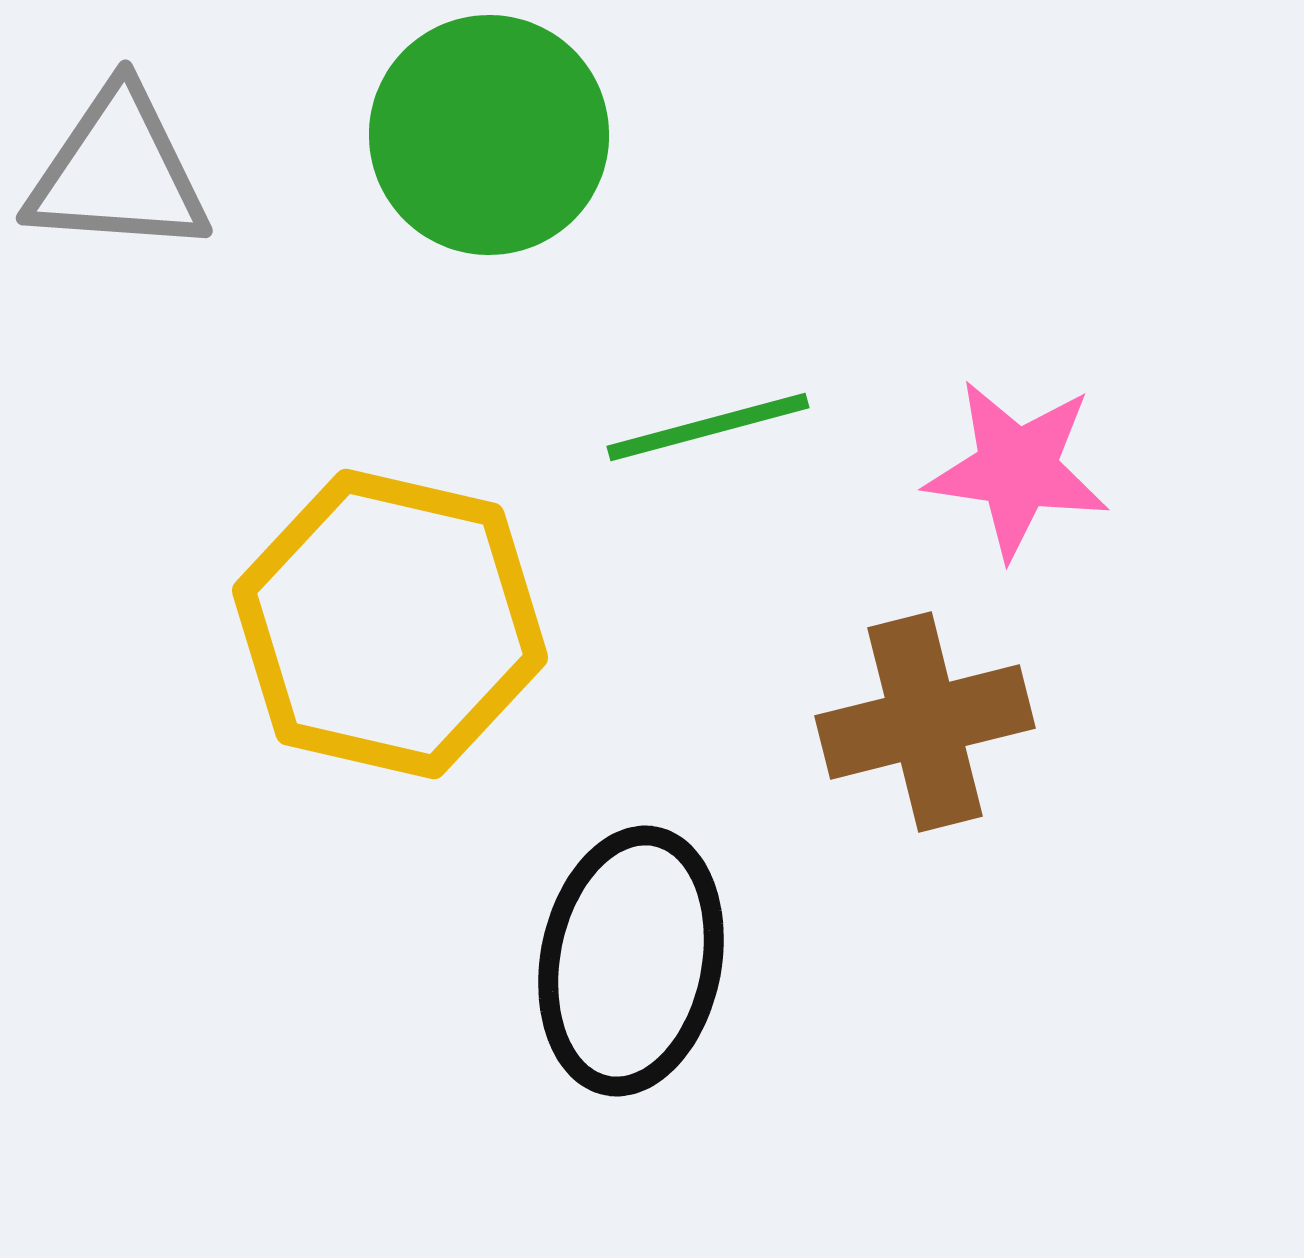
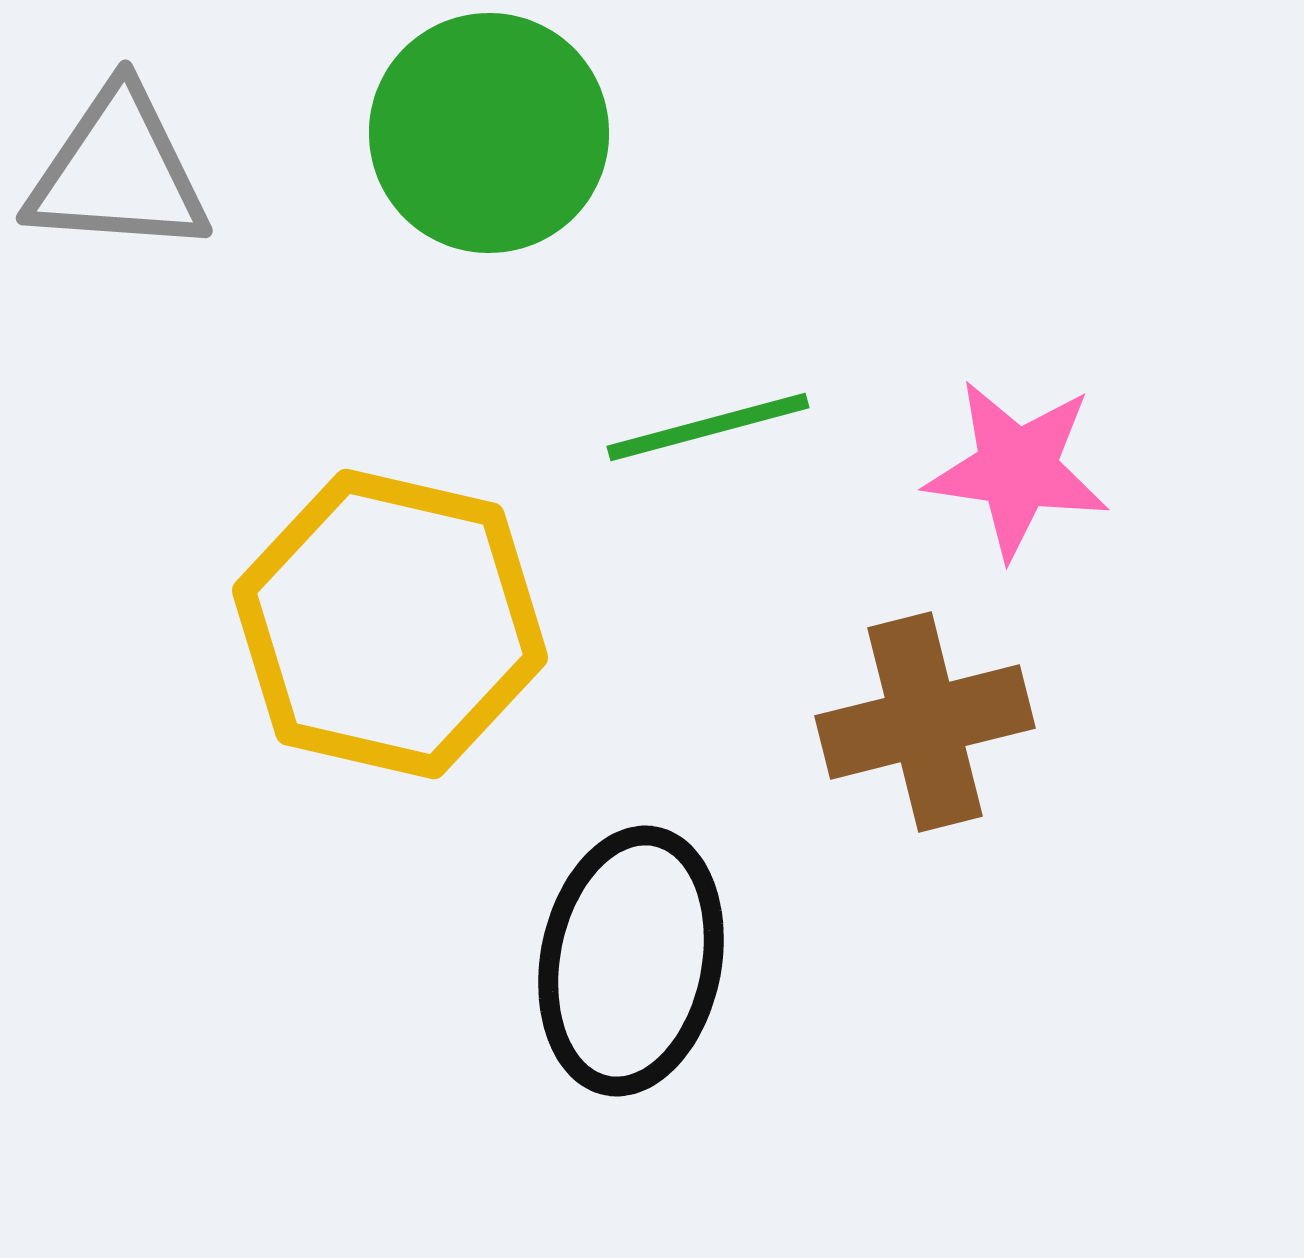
green circle: moved 2 px up
